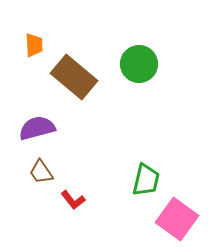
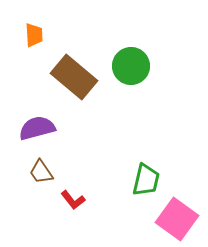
orange trapezoid: moved 10 px up
green circle: moved 8 px left, 2 px down
